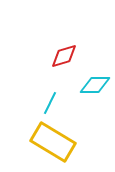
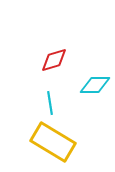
red diamond: moved 10 px left, 4 px down
cyan line: rotated 35 degrees counterclockwise
